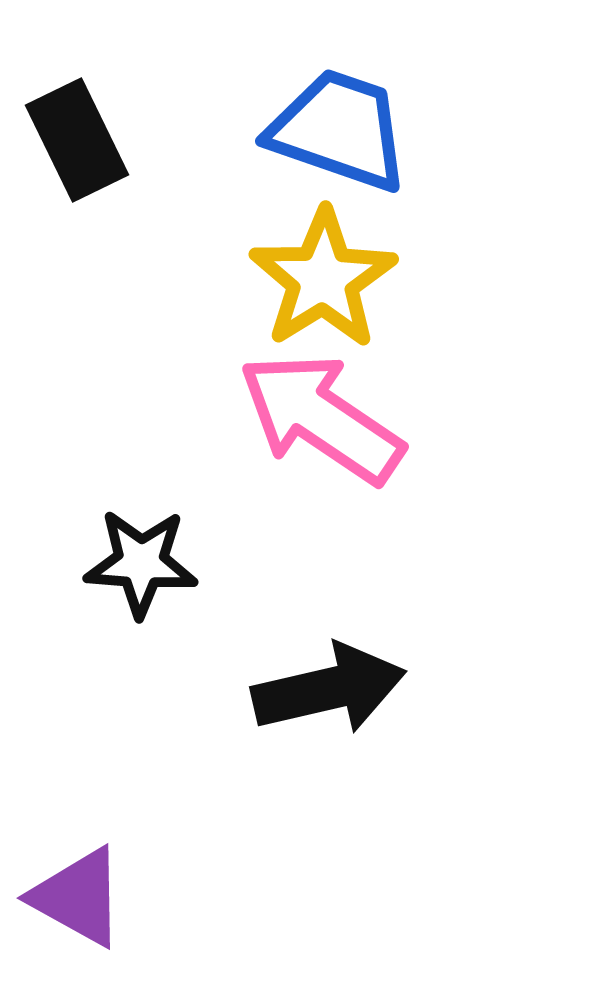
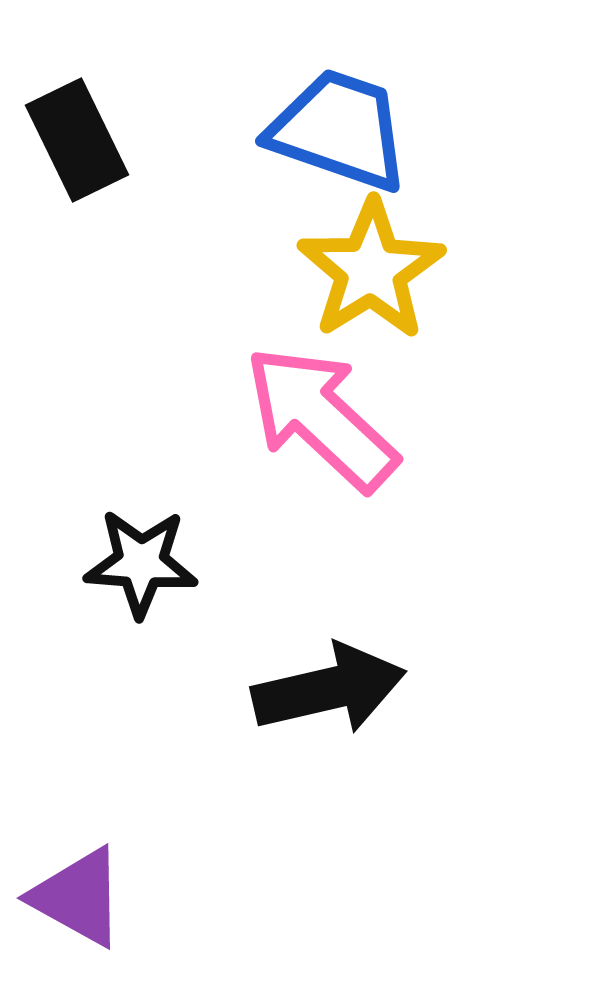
yellow star: moved 48 px right, 9 px up
pink arrow: rotated 9 degrees clockwise
